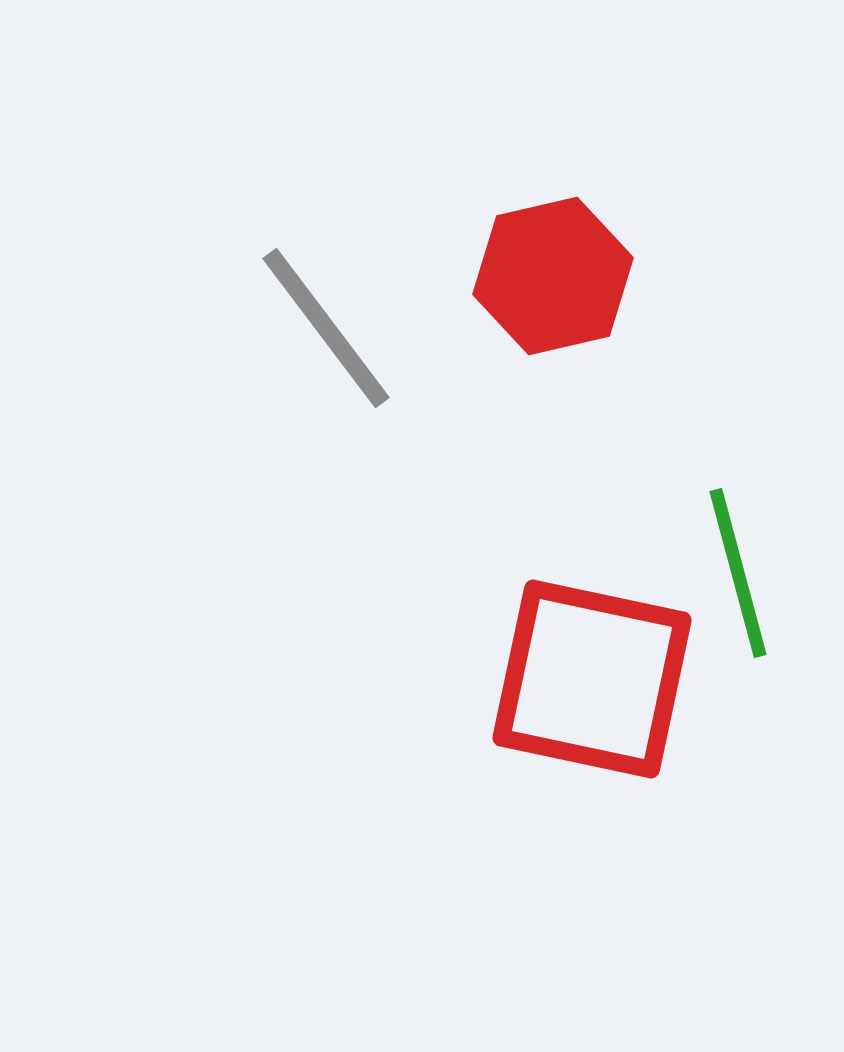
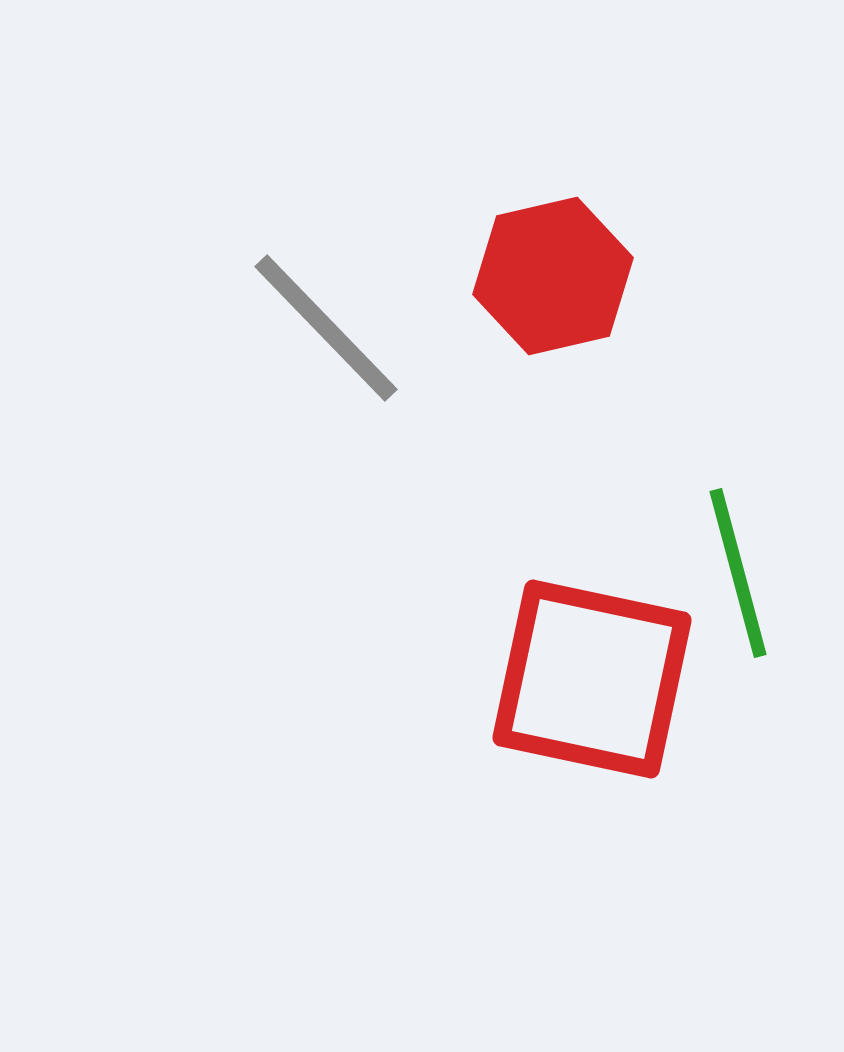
gray line: rotated 7 degrees counterclockwise
